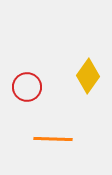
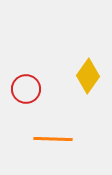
red circle: moved 1 px left, 2 px down
